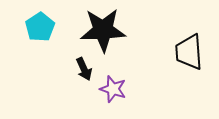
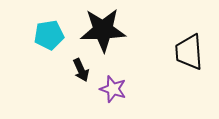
cyan pentagon: moved 9 px right, 8 px down; rotated 24 degrees clockwise
black arrow: moved 3 px left, 1 px down
